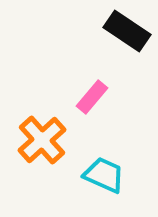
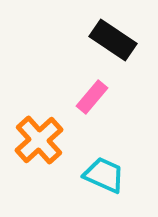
black rectangle: moved 14 px left, 9 px down
orange cross: moved 3 px left
